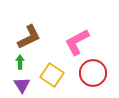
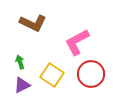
brown L-shape: moved 4 px right, 14 px up; rotated 52 degrees clockwise
green arrow: rotated 16 degrees counterclockwise
red circle: moved 2 px left, 1 px down
purple triangle: rotated 36 degrees clockwise
